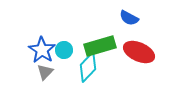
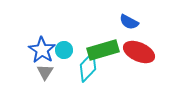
blue semicircle: moved 4 px down
green rectangle: moved 3 px right, 4 px down
gray triangle: rotated 12 degrees counterclockwise
